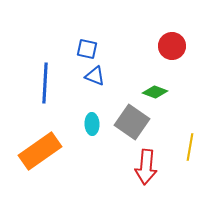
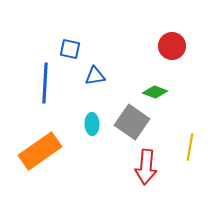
blue square: moved 17 px left
blue triangle: rotated 30 degrees counterclockwise
